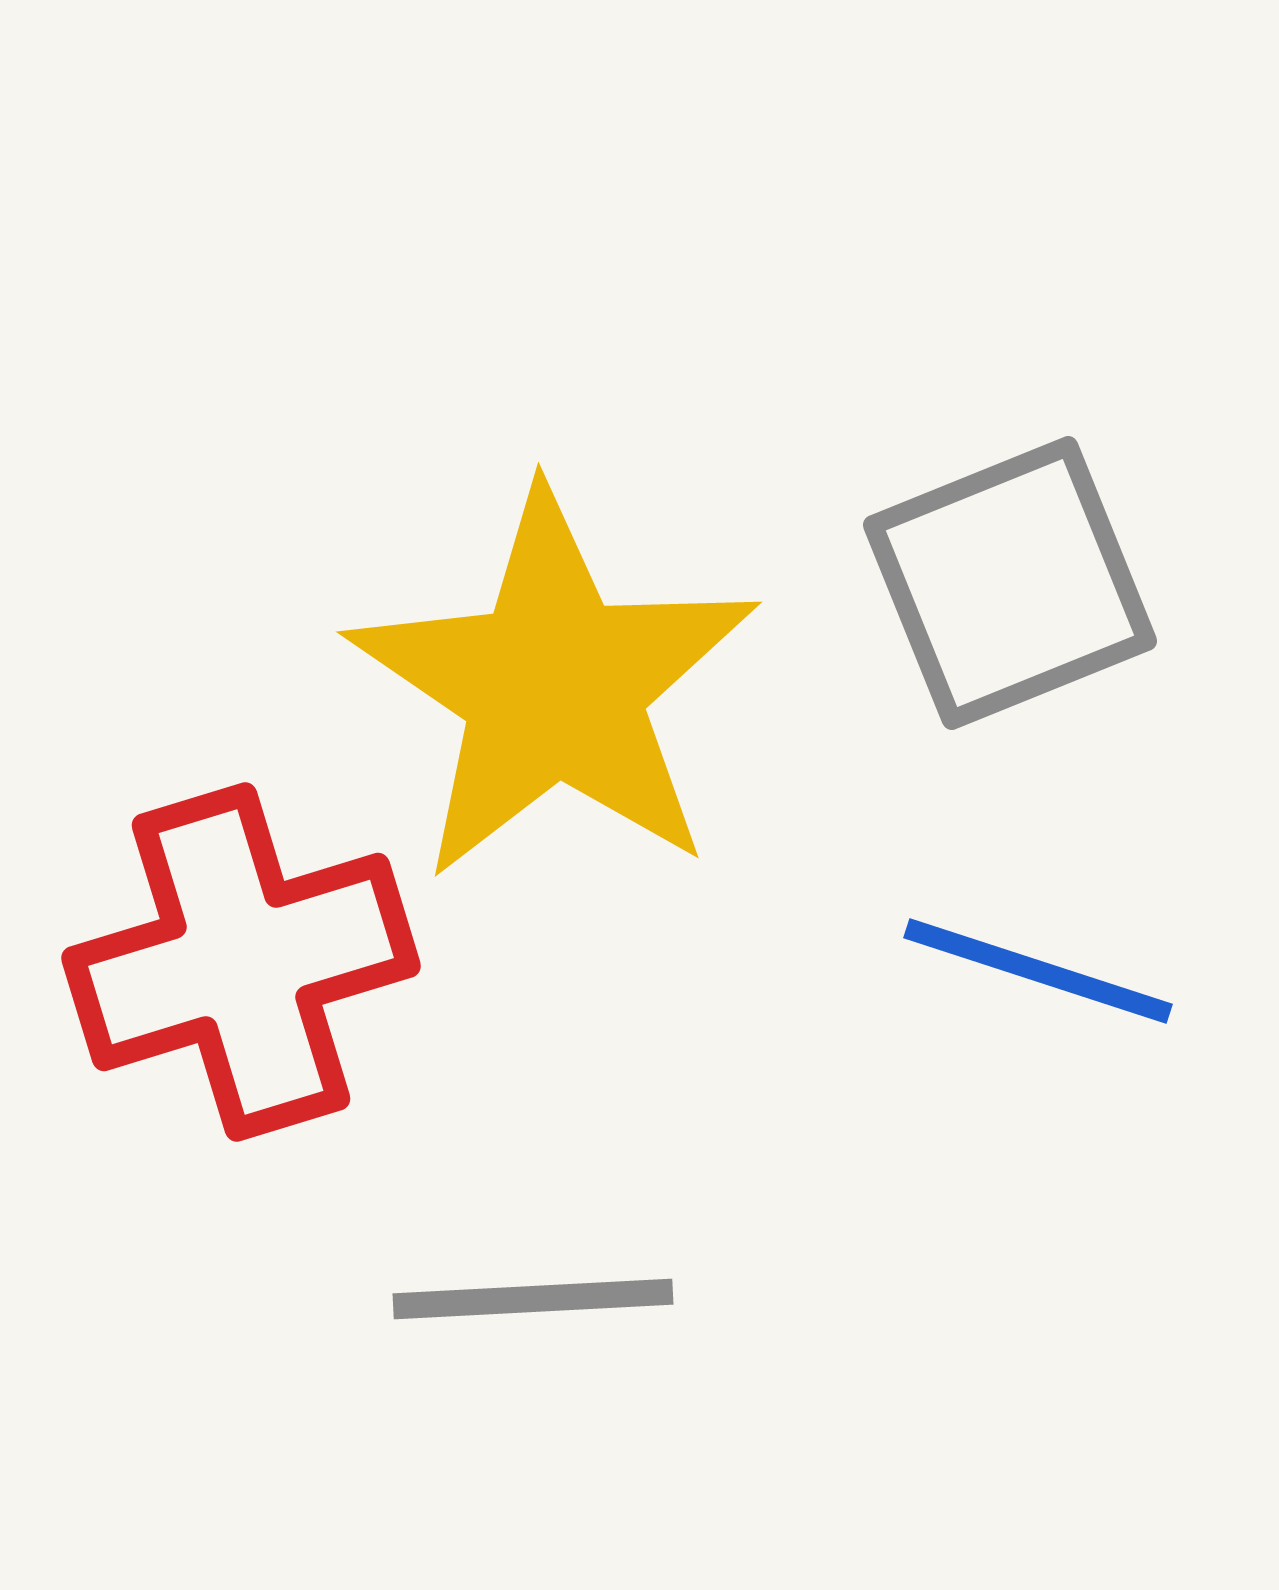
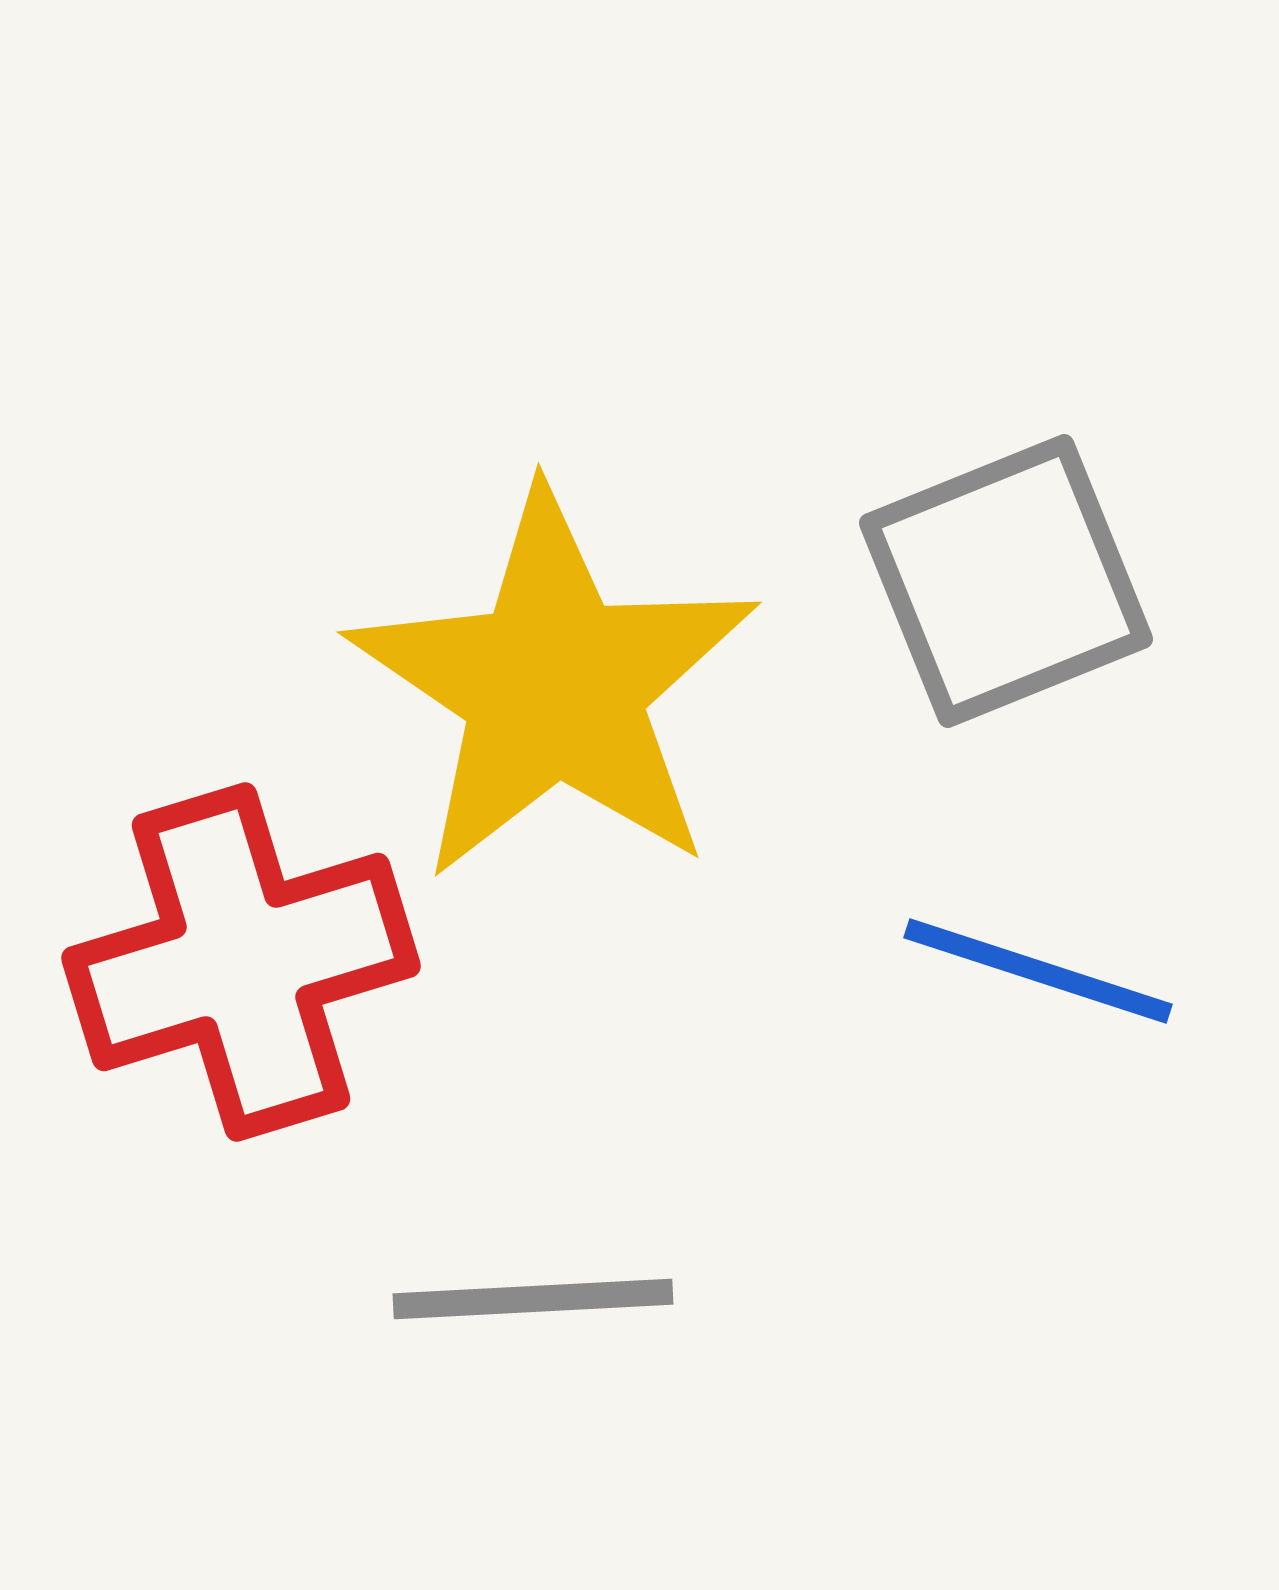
gray square: moved 4 px left, 2 px up
